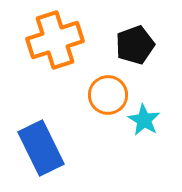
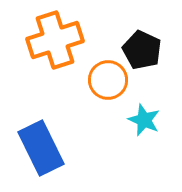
black pentagon: moved 7 px right, 5 px down; rotated 27 degrees counterclockwise
orange circle: moved 15 px up
cyan star: rotated 8 degrees counterclockwise
